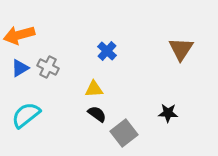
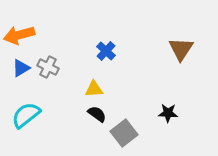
blue cross: moved 1 px left
blue triangle: moved 1 px right
